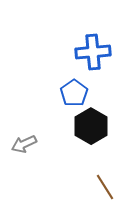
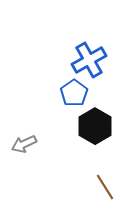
blue cross: moved 4 px left, 8 px down; rotated 24 degrees counterclockwise
black hexagon: moved 4 px right
